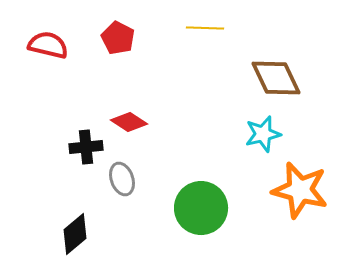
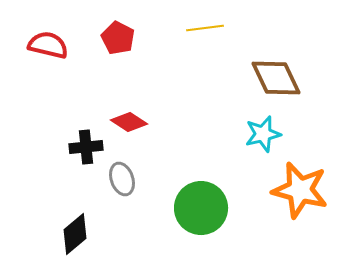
yellow line: rotated 9 degrees counterclockwise
